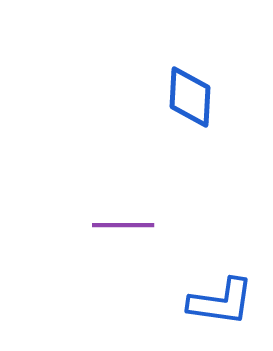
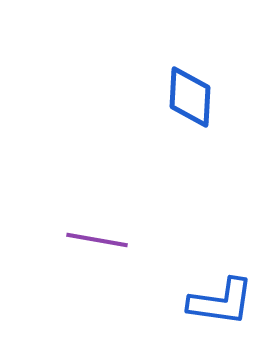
purple line: moved 26 px left, 15 px down; rotated 10 degrees clockwise
